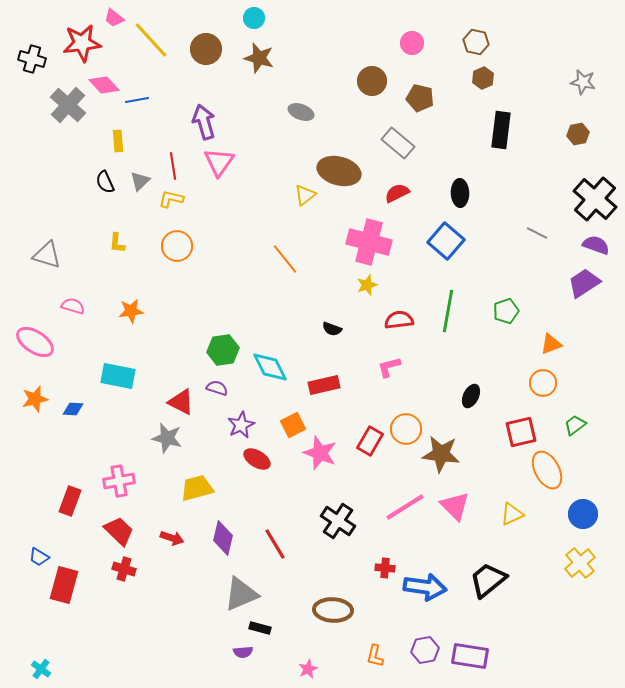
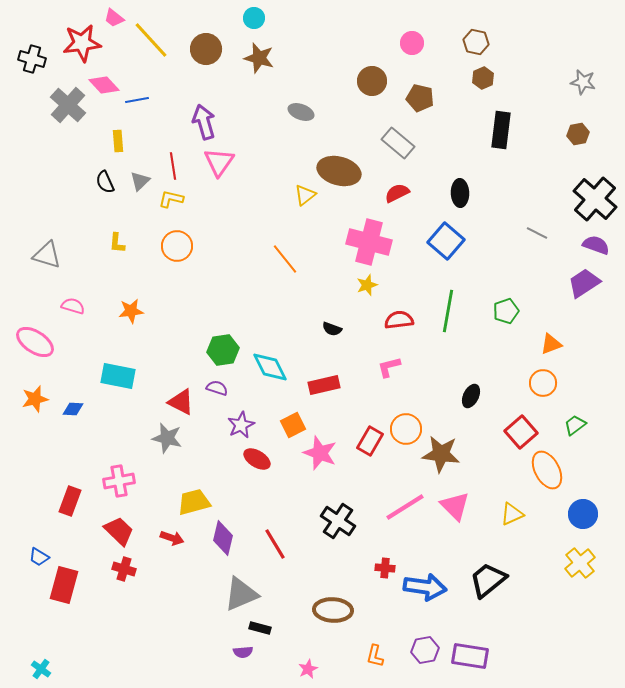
red square at (521, 432): rotated 28 degrees counterclockwise
yellow trapezoid at (197, 488): moved 3 px left, 14 px down
